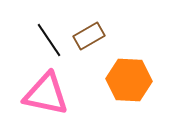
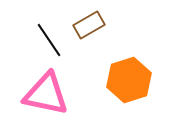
brown rectangle: moved 11 px up
orange hexagon: rotated 21 degrees counterclockwise
